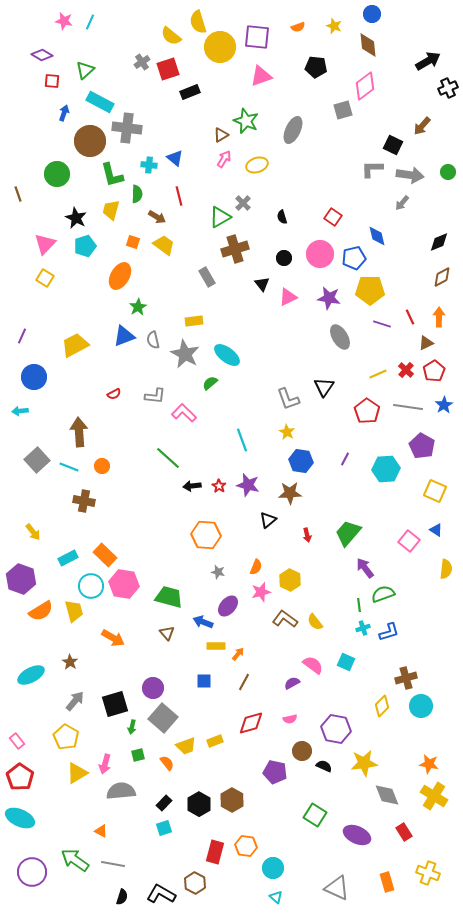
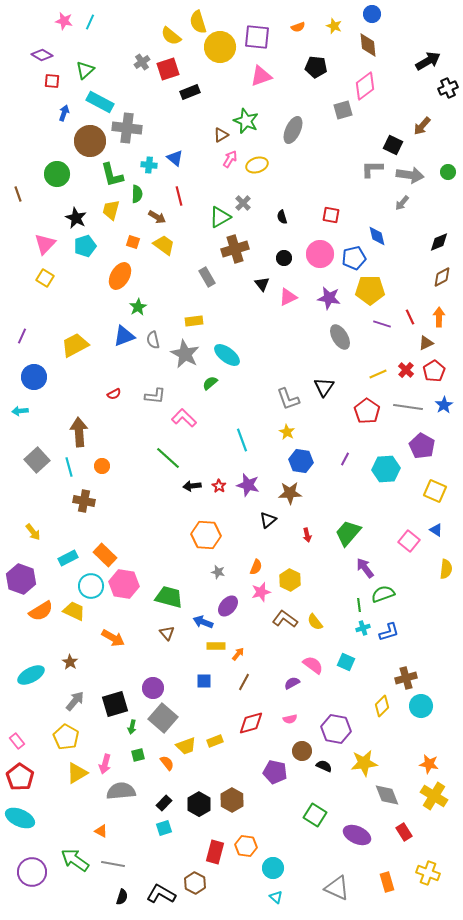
pink arrow at (224, 159): moved 6 px right
red square at (333, 217): moved 2 px left, 2 px up; rotated 24 degrees counterclockwise
pink L-shape at (184, 413): moved 5 px down
cyan line at (69, 467): rotated 54 degrees clockwise
yellow trapezoid at (74, 611): rotated 50 degrees counterclockwise
